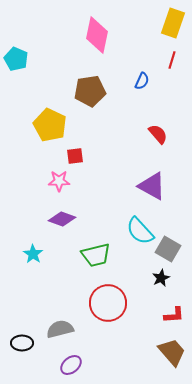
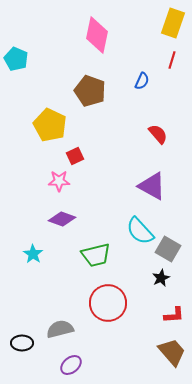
brown pentagon: rotated 28 degrees clockwise
red square: rotated 18 degrees counterclockwise
